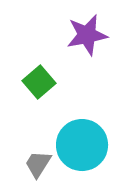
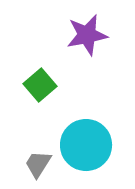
green square: moved 1 px right, 3 px down
cyan circle: moved 4 px right
